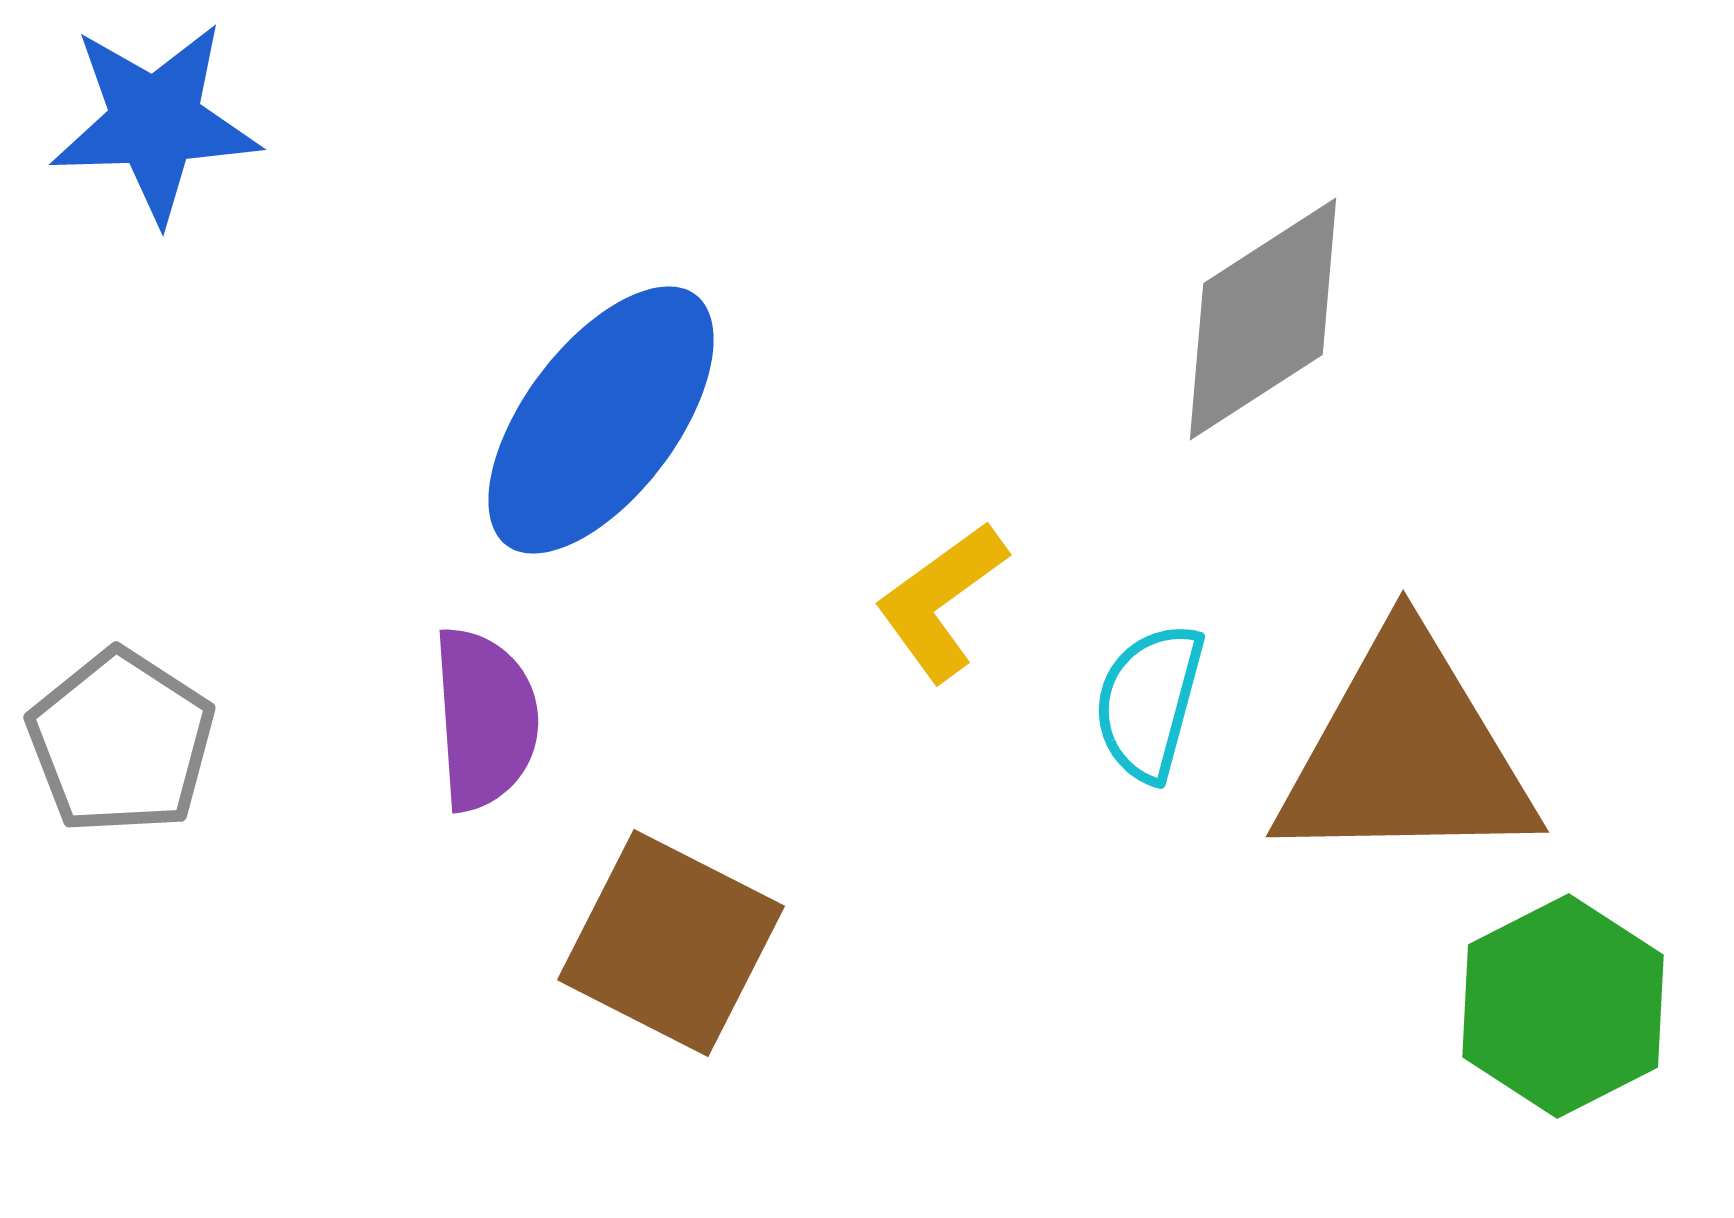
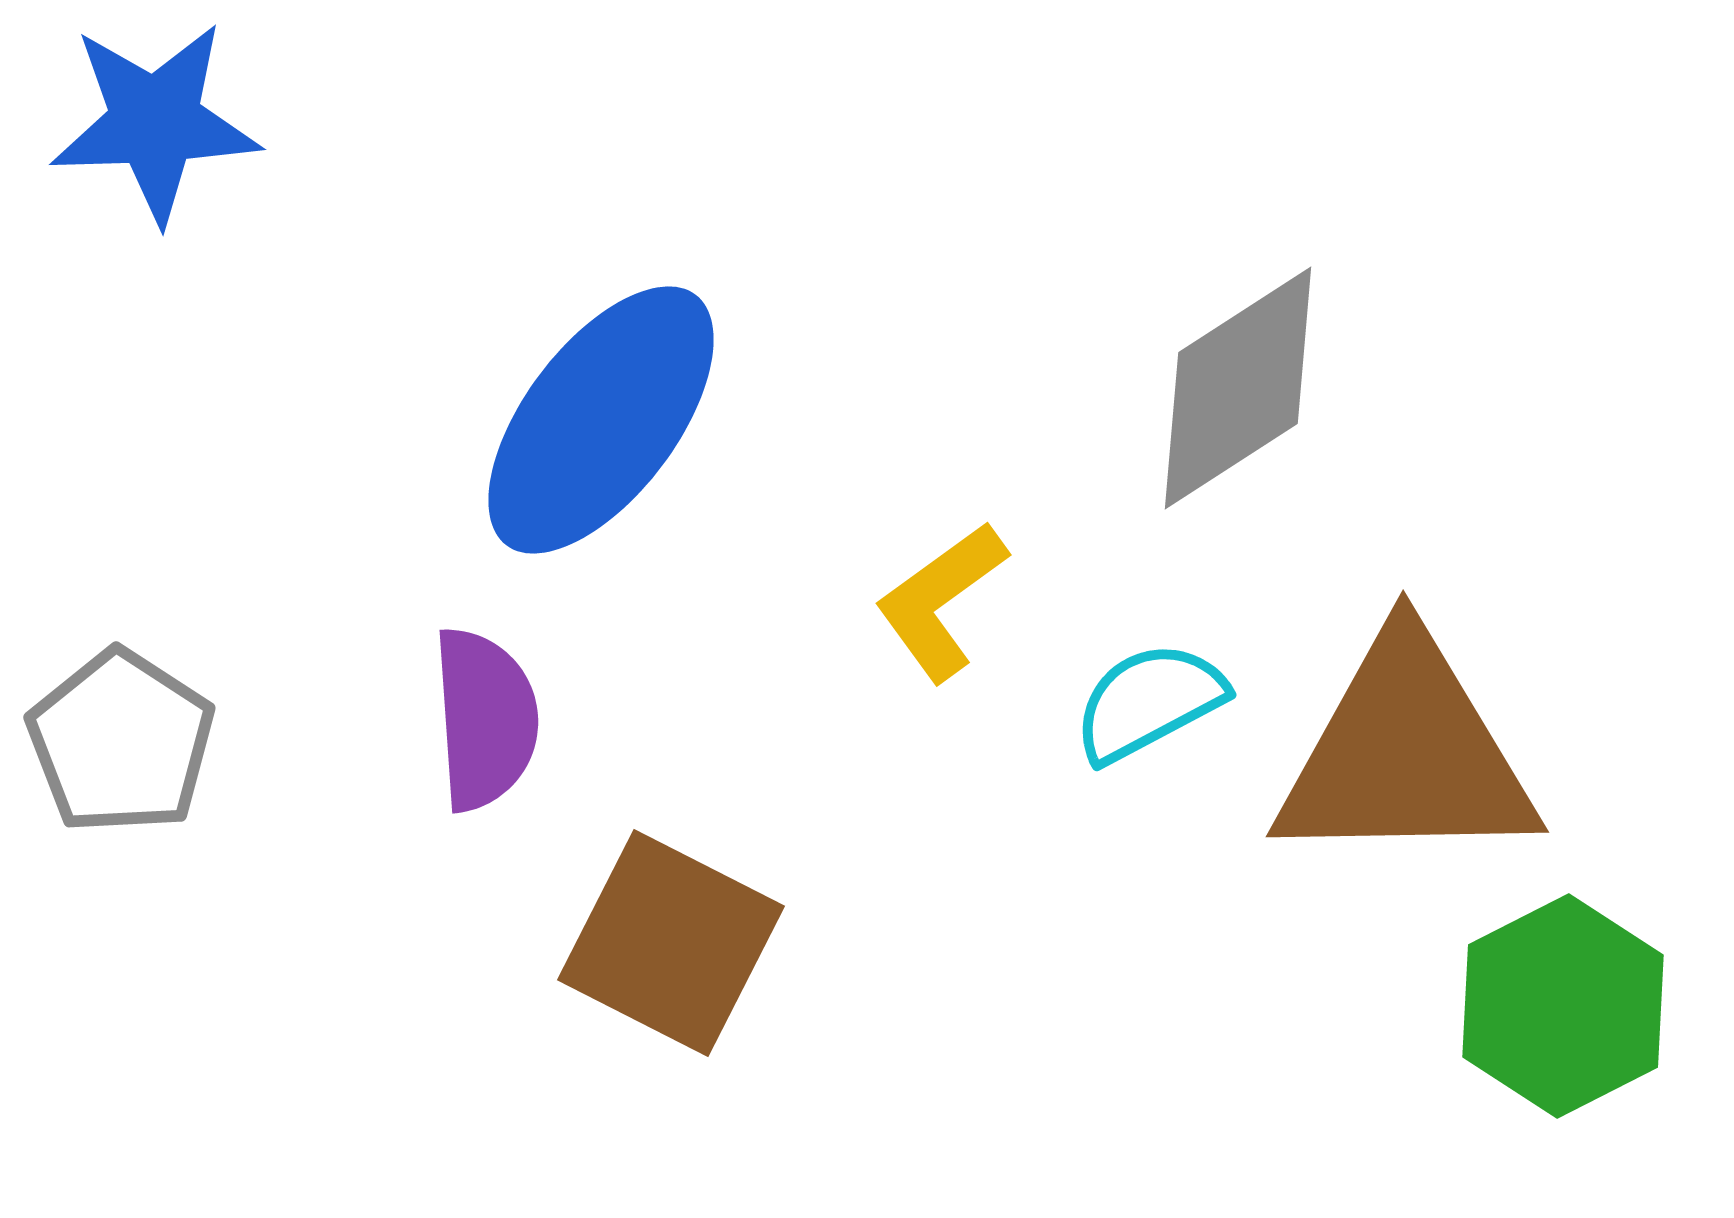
gray diamond: moved 25 px left, 69 px down
cyan semicircle: rotated 47 degrees clockwise
